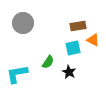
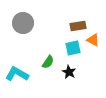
cyan L-shape: rotated 40 degrees clockwise
